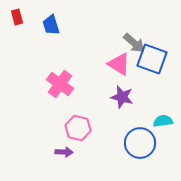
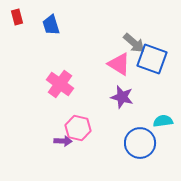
purple arrow: moved 1 px left, 11 px up
